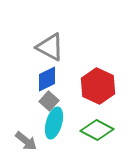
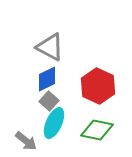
cyan ellipse: rotated 8 degrees clockwise
green diamond: rotated 16 degrees counterclockwise
